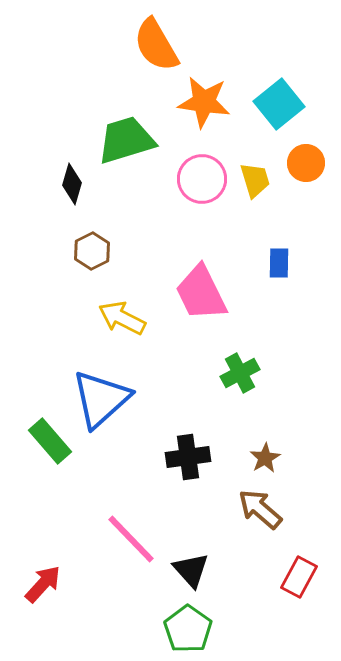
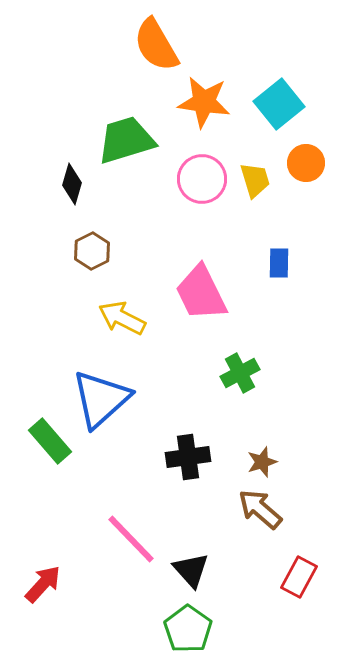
brown star: moved 3 px left, 4 px down; rotated 12 degrees clockwise
